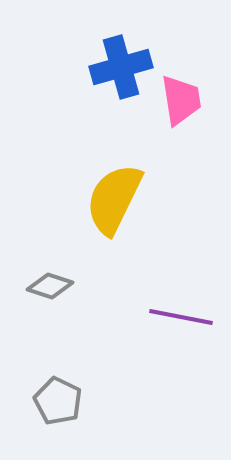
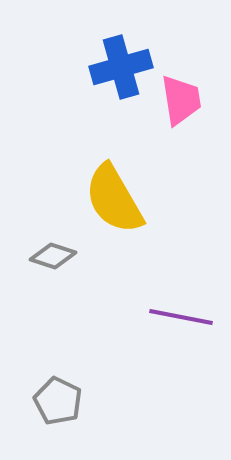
yellow semicircle: rotated 56 degrees counterclockwise
gray diamond: moved 3 px right, 30 px up
